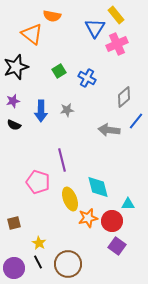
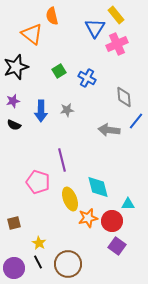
orange semicircle: rotated 66 degrees clockwise
gray diamond: rotated 55 degrees counterclockwise
